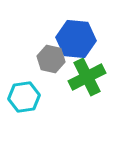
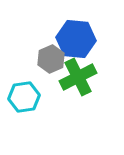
gray hexagon: rotated 24 degrees clockwise
green cross: moved 9 px left
